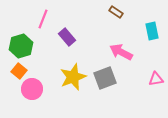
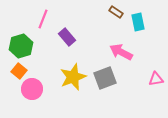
cyan rectangle: moved 14 px left, 9 px up
